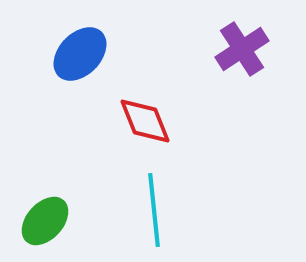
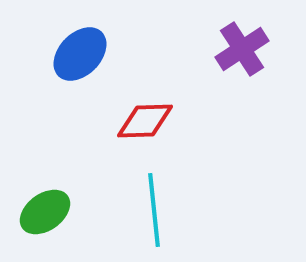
red diamond: rotated 70 degrees counterclockwise
green ellipse: moved 9 px up; rotated 12 degrees clockwise
